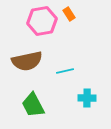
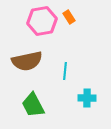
orange rectangle: moved 3 px down
cyan line: rotated 72 degrees counterclockwise
